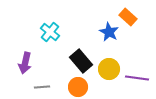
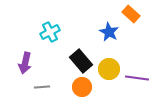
orange rectangle: moved 3 px right, 3 px up
cyan cross: rotated 24 degrees clockwise
orange circle: moved 4 px right
